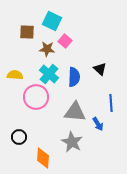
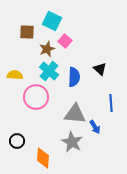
brown star: rotated 28 degrees counterclockwise
cyan cross: moved 3 px up
gray triangle: moved 2 px down
blue arrow: moved 3 px left, 3 px down
black circle: moved 2 px left, 4 px down
